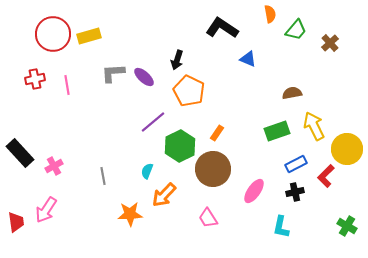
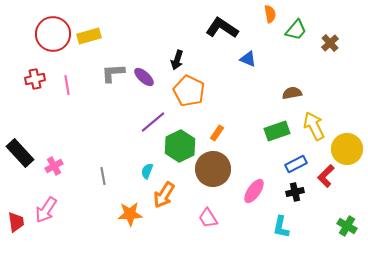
orange arrow: rotated 12 degrees counterclockwise
